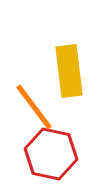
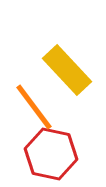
yellow rectangle: moved 2 px left, 1 px up; rotated 36 degrees counterclockwise
